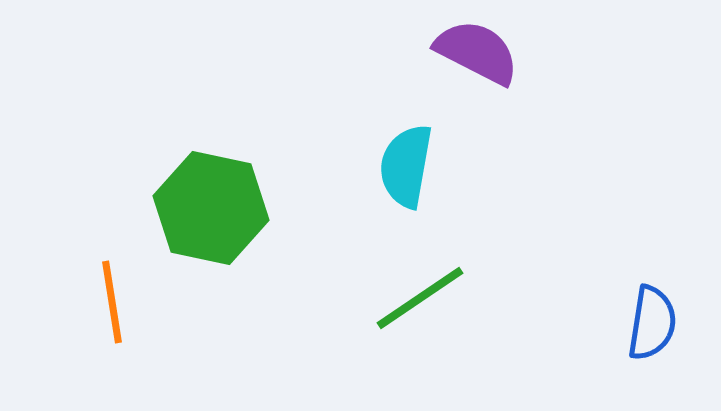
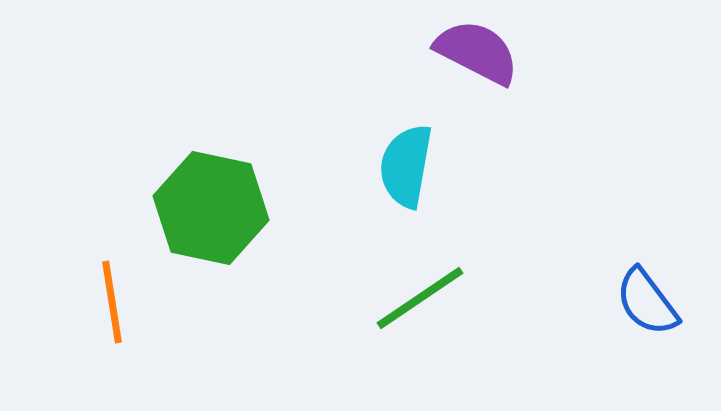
blue semicircle: moved 5 px left, 21 px up; rotated 134 degrees clockwise
